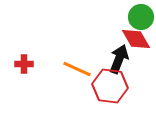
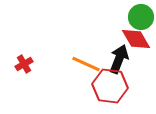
red cross: rotated 30 degrees counterclockwise
orange line: moved 9 px right, 5 px up
